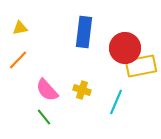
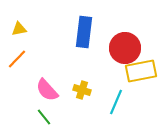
yellow triangle: moved 1 px left, 1 px down
orange line: moved 1 px left, 1 px up
yellow rectangle: moved 5 px down
